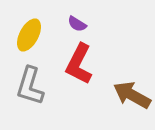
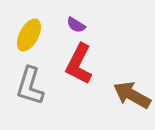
purple semicircle: moved 1 px left, 1 px down
